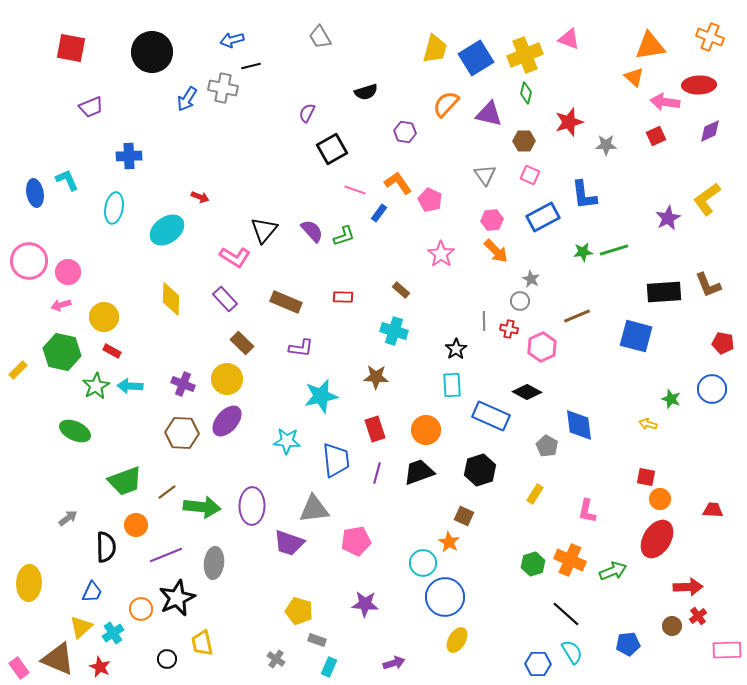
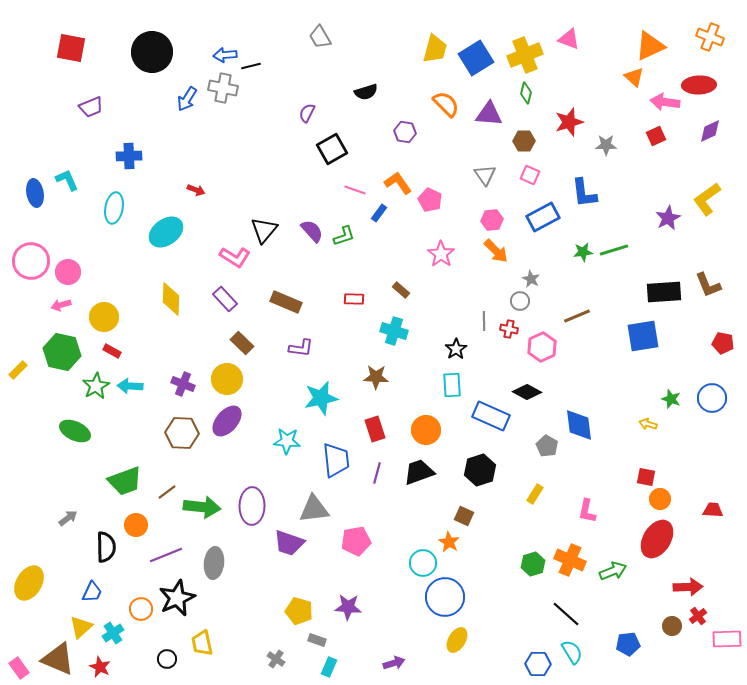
blue arrow at (232, 40): moved 7 px left, 15 px down; rotated 10 degrees clockwise
orange triangle at (650, 46): rotated 16 degrees counterclockwise
orange semicircle at (446, 104): rotated 92 degrees clockwise
purple triangle at (489, 114): rotated 8 degrees counterclockwise
blue L-shape at (584, 195): moved 2 px up
red arrow at (200, 197): moved 4 px left, 7 px up
cyan ellipse at (167, 230): moved 1 px left, 2 px down
pink circle at (29, 261): moved 2 px right
red rectangle at (343, 297): moved 11 px right, 2 px down
blue square at (636, 336): moved 7 px right; rotated 24 degrees counterclockwise
blue circle at (712, 389): moved 9 px down
cyan star at (321, 396): moved 2 px down
yellow ellipse at (29, 583): rotated 28 degrees clockwise
purple star at (365, 604): moved 17 px left, 3 px down
pink rectangle at (727, 650): moved 11 px up
